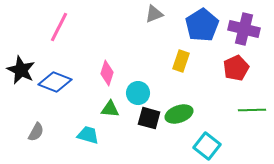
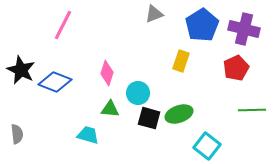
pink line: moved 4 px right, 2 px up
gray semicircle: moved 19 px left, 2 px down; rotated 36 degrees counterclockwise
